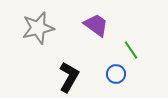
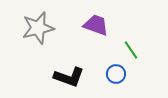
purple trapezoid: rotated 16 degrees counterclockwise
black L-shape: rotated 80 degrees clockwise
